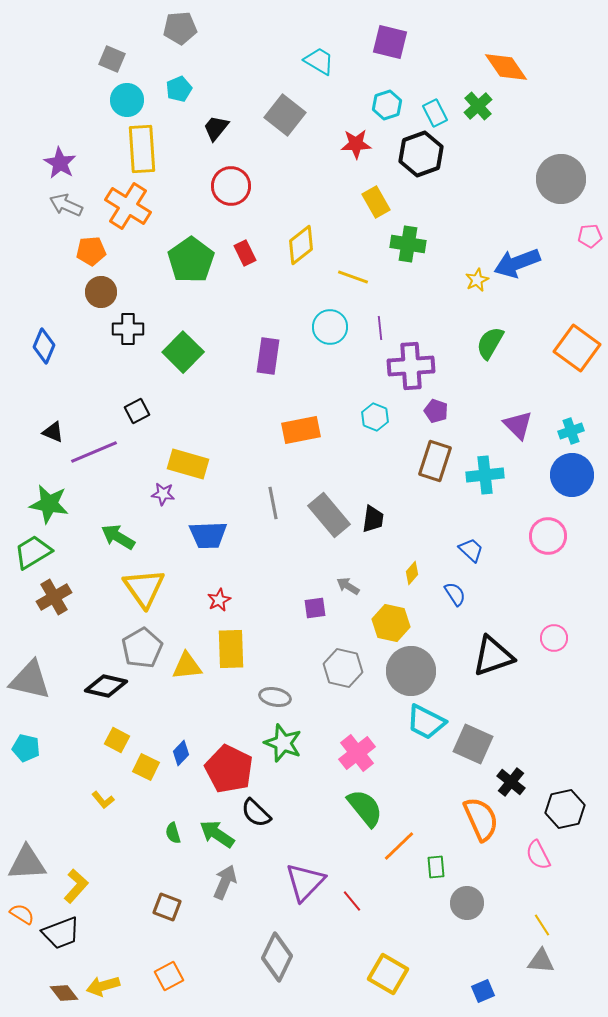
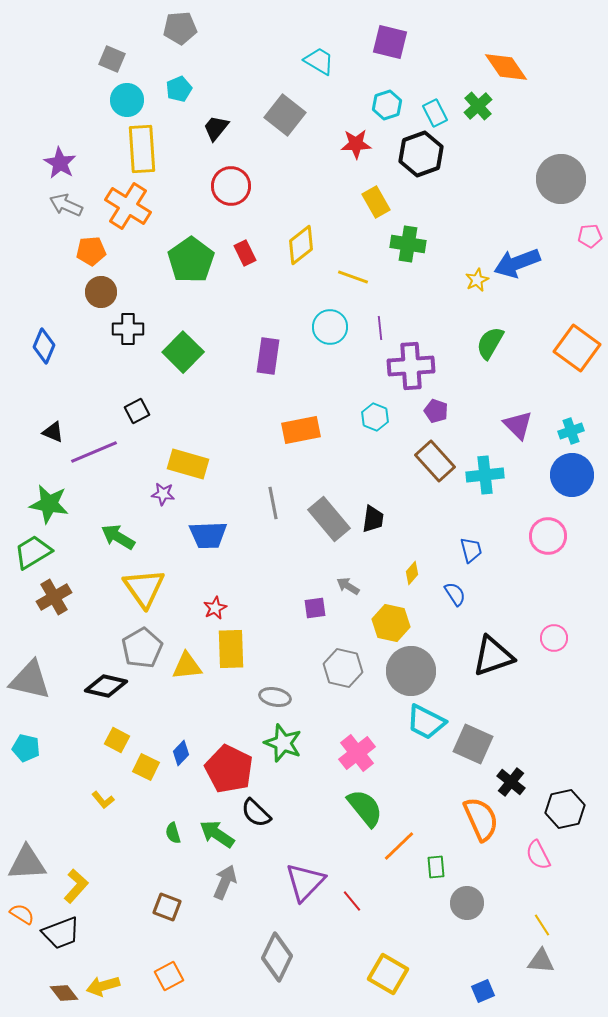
brown rectangle at (435, 461): rotated 60 degrees counterclockwise
gray rectangle at (329, 515): moved 4 px down
blue trapezoid at (471, 550): rotated 32 degrees clockwise
red star at (219, 600): moved 4 px left, 8 px down
